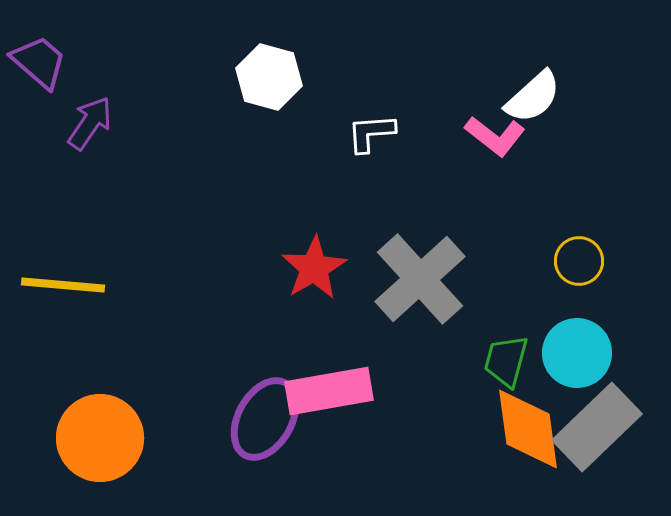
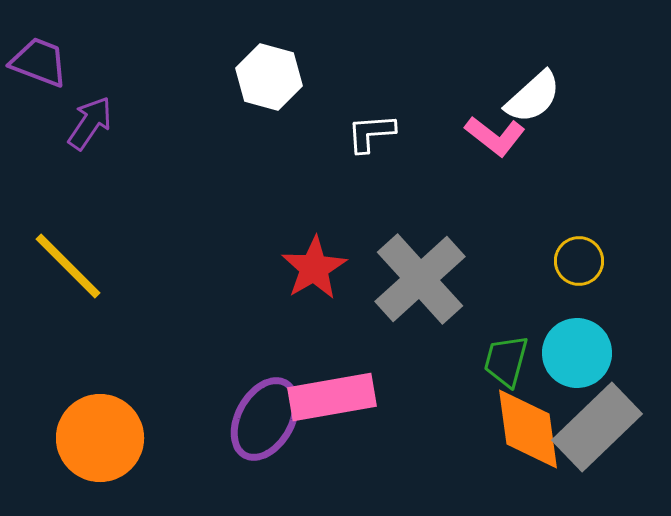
purple trapezoid: rotated 20 degrees counterclockwise
yellow line: moved 5 px right, 19 px up; rotated 40 degrees clockwise
pink rectangle: moved 3 px right, 6 px down
